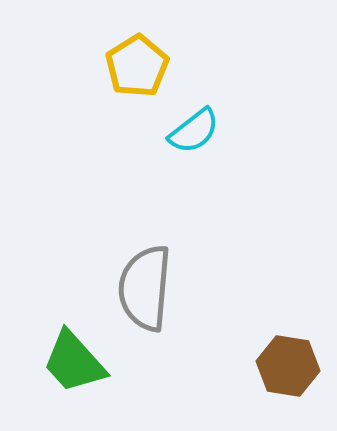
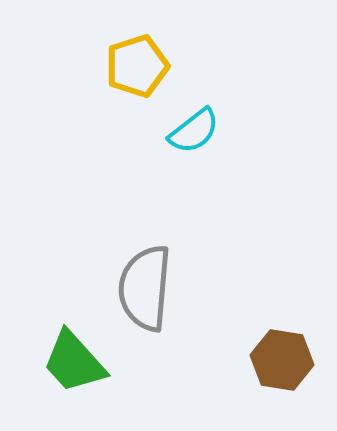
yellow pentagon: rotated 14 degrees clockwise
brown hexagon: moved 6 px left, 6 px up
